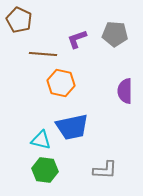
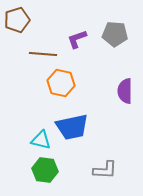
brown pentagon: moved 2 px left; rotated 30 degrees clockwise
